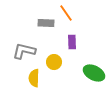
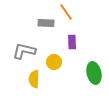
orange line: moved 1 px up
green ellipse: rotated 50 degrees clockwise
yellow semicircle: moved 1 px down
